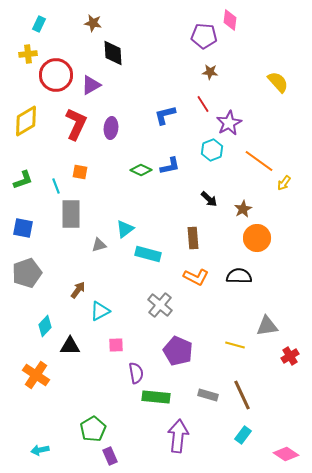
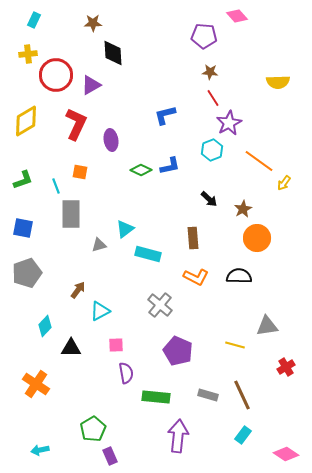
pink diamond at (230, 20): moved 7 px right, 4 px up; rotated 50 degrees counterclockwise
brown star at (93, 23): rotated 12 degrees counterclockwise
cyan rectangle at (39, 24): moved 5 px left, 4 px up
yellow semicircle at (278, 82): rotated 130 degrees clockwise
red line at (203, 104): moved 10 px right, 6 px up
purple ellipse at (111, 128): moved 12 px down; rotated 15 degrees counterclockwise
black triangle at (70, 346): moved 1 px right, 2 px down
red cross at (290, 356): moved 4 px left, 11 px down
purple semicircle at (136, 373): moved 10 px left
orange cross at (36, 375): moved 9 px down
